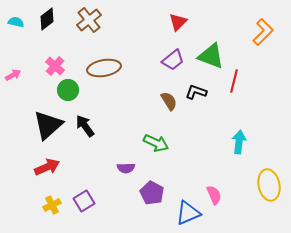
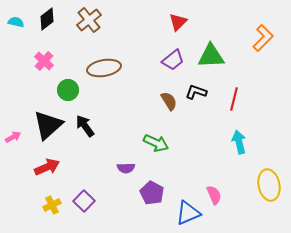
orange L-shape: moved 6 px down
green triangle: rotated 24 degrees counterclockwise
pink cross: moved 11 px left, 5 px up
pink arrow: moved 62 px down
red line: moved 18 px down
cyan arrow: rotated 20 degrees counterclockwise
purple square: rotated 15 degrees counterclockwise
